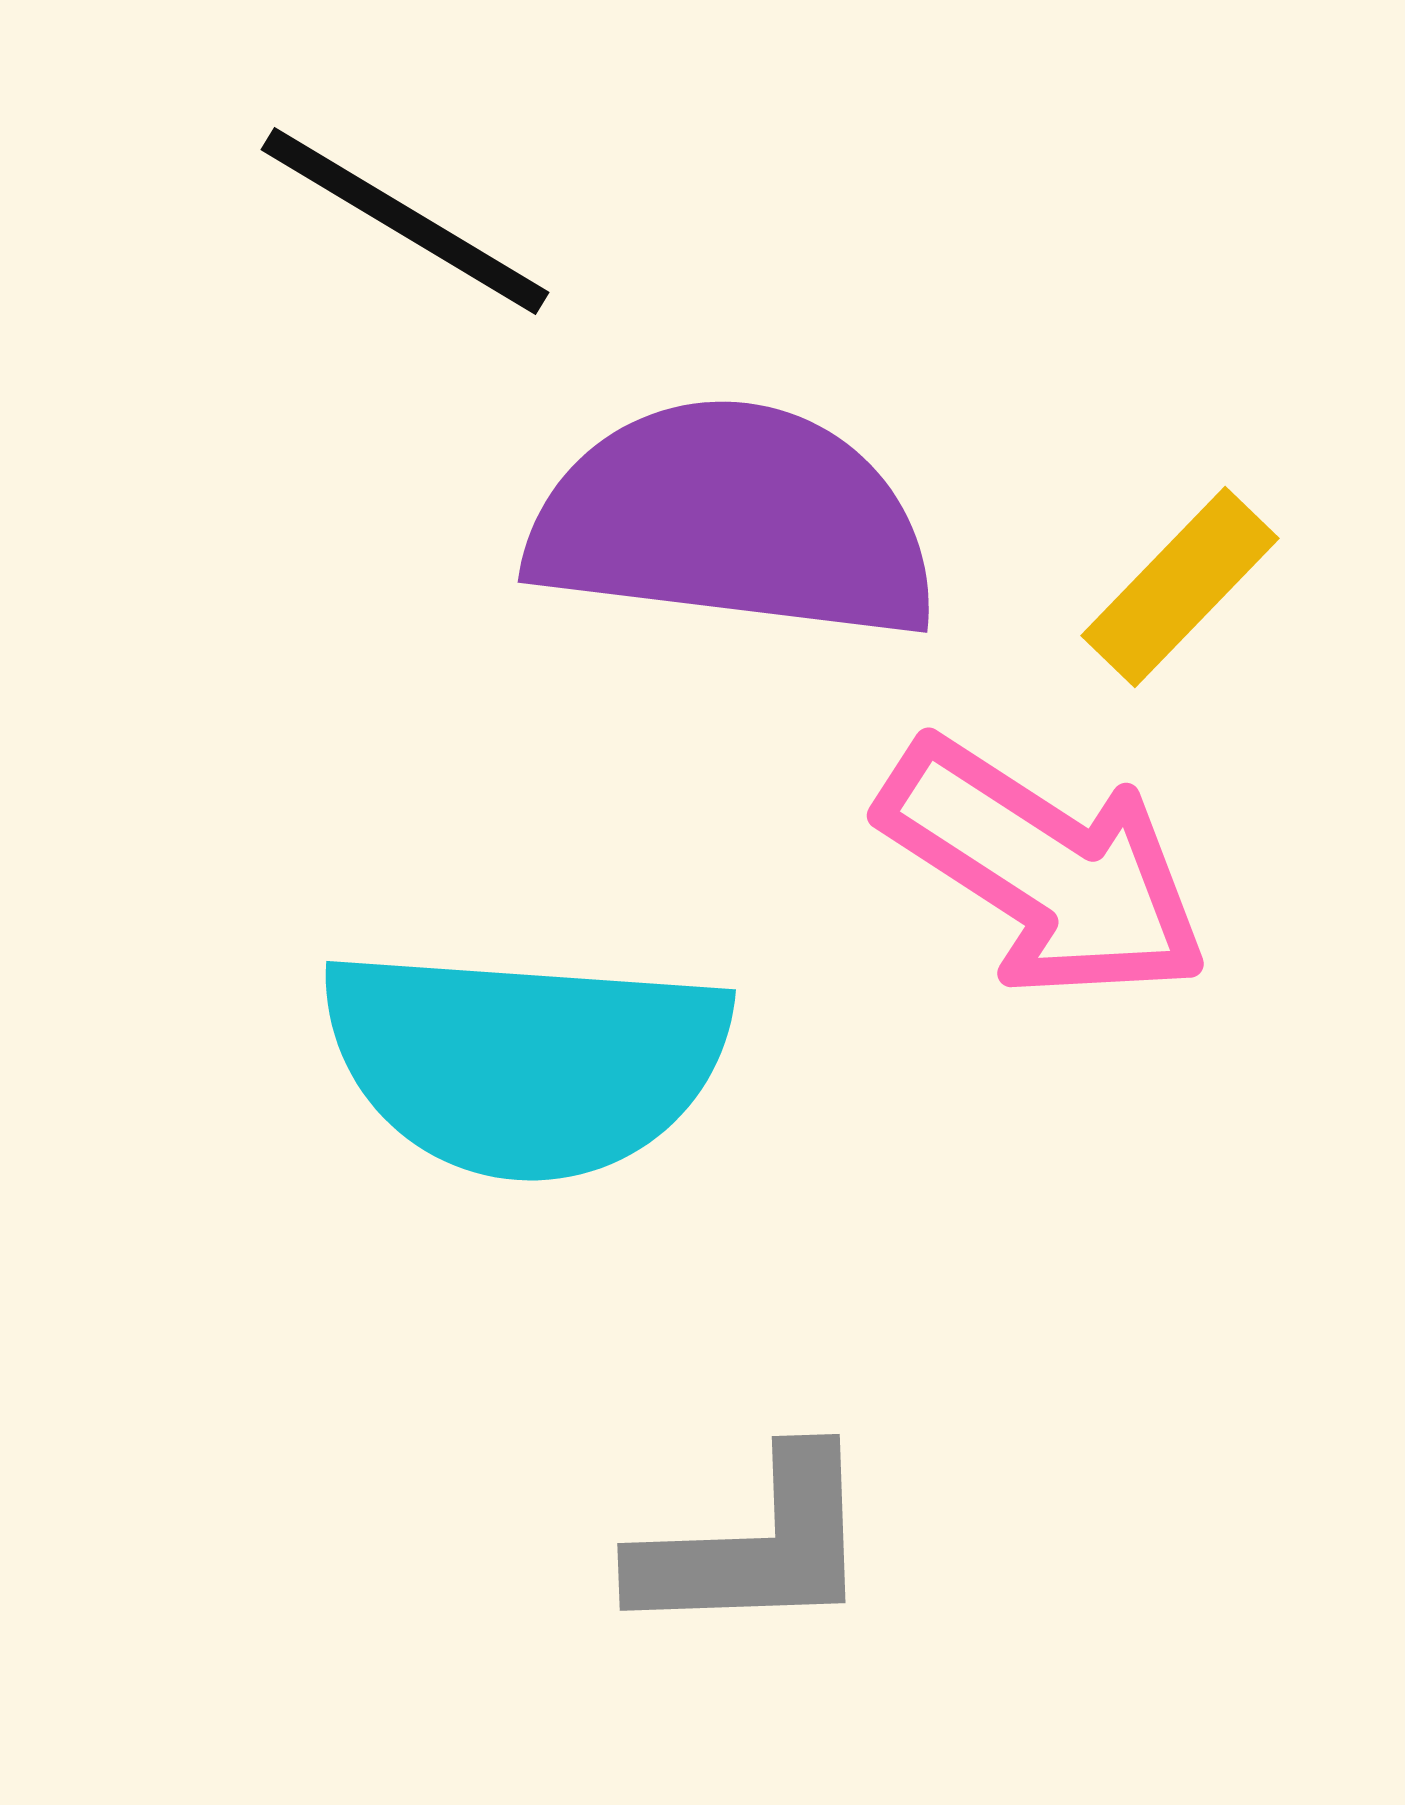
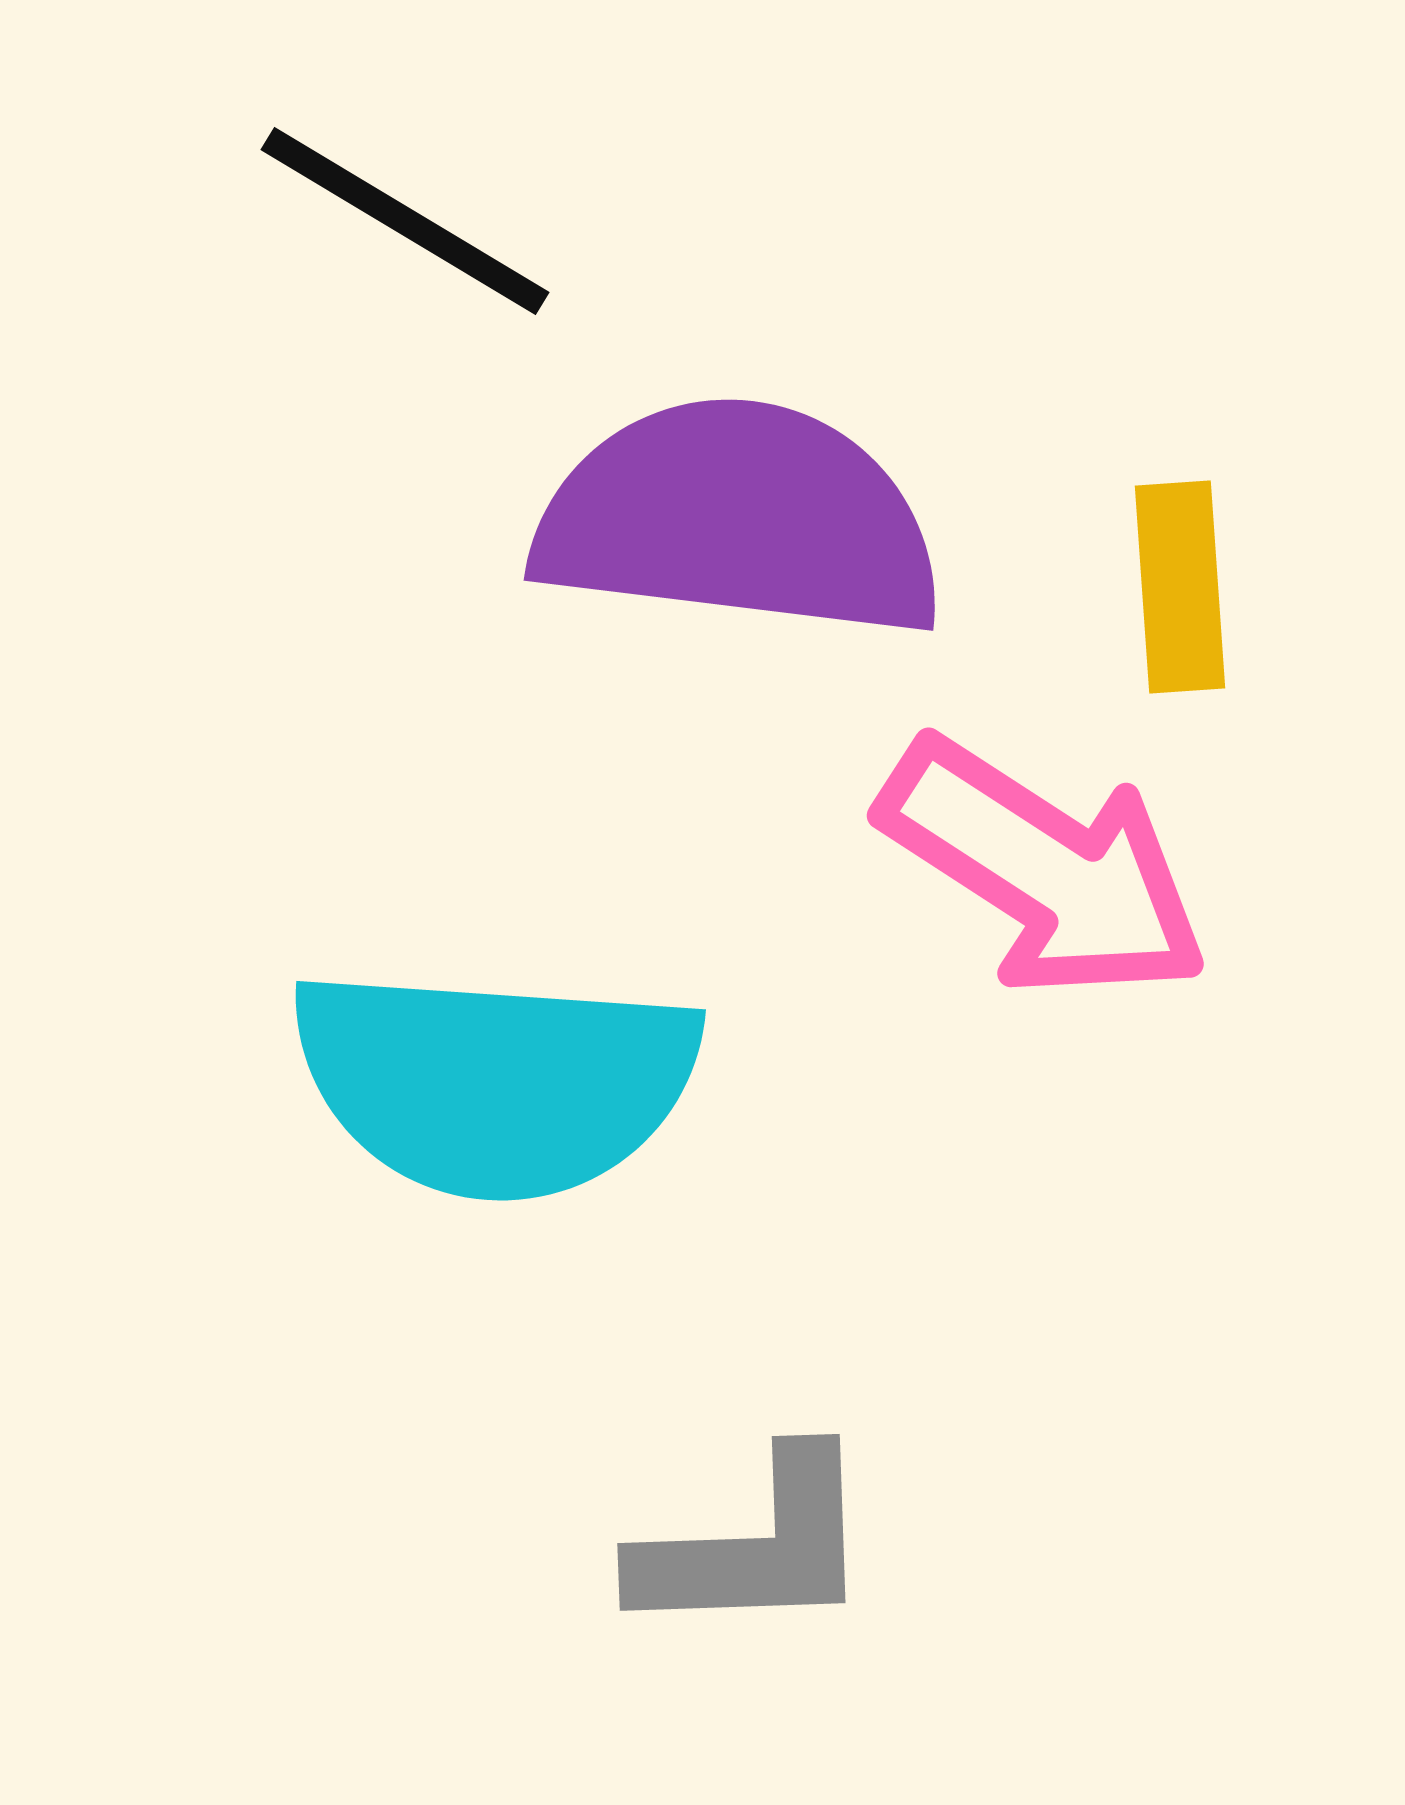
purple semicircle: moved 6 px right, 2 px up
yellow rectangle: rotated 48 degrees counterclockwise
cyan semicircle: moved 30 px left, 20 px down
